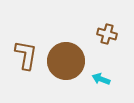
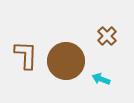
brown cross: moved 2 px down; rotated 30 degrees clockwise
brown L-shape: rotated 8 degrees counterclockwise
